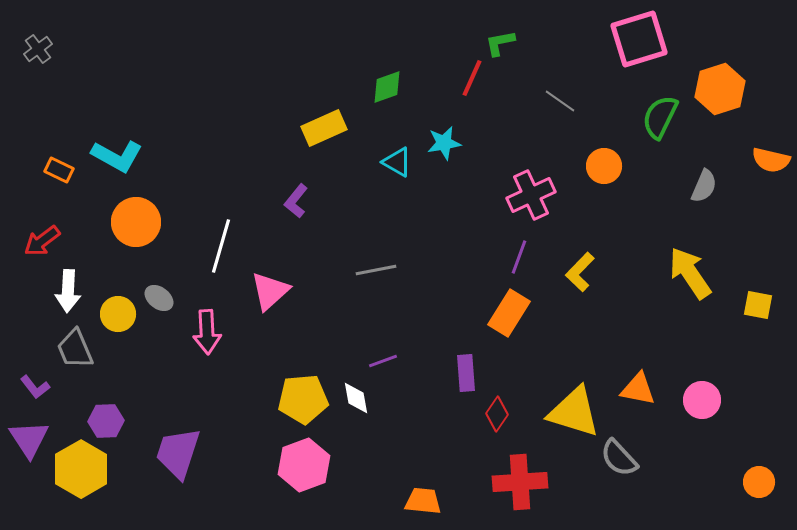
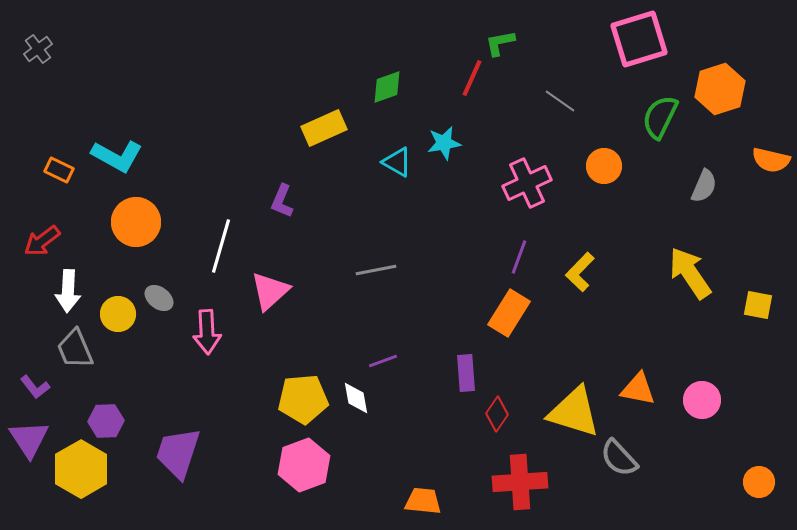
pink cross at (531, 195): moved 4 px left, 12 px up
purple L-shape at (296, 201): moved 14 px left; rotated 16 degrees counterclockwise
